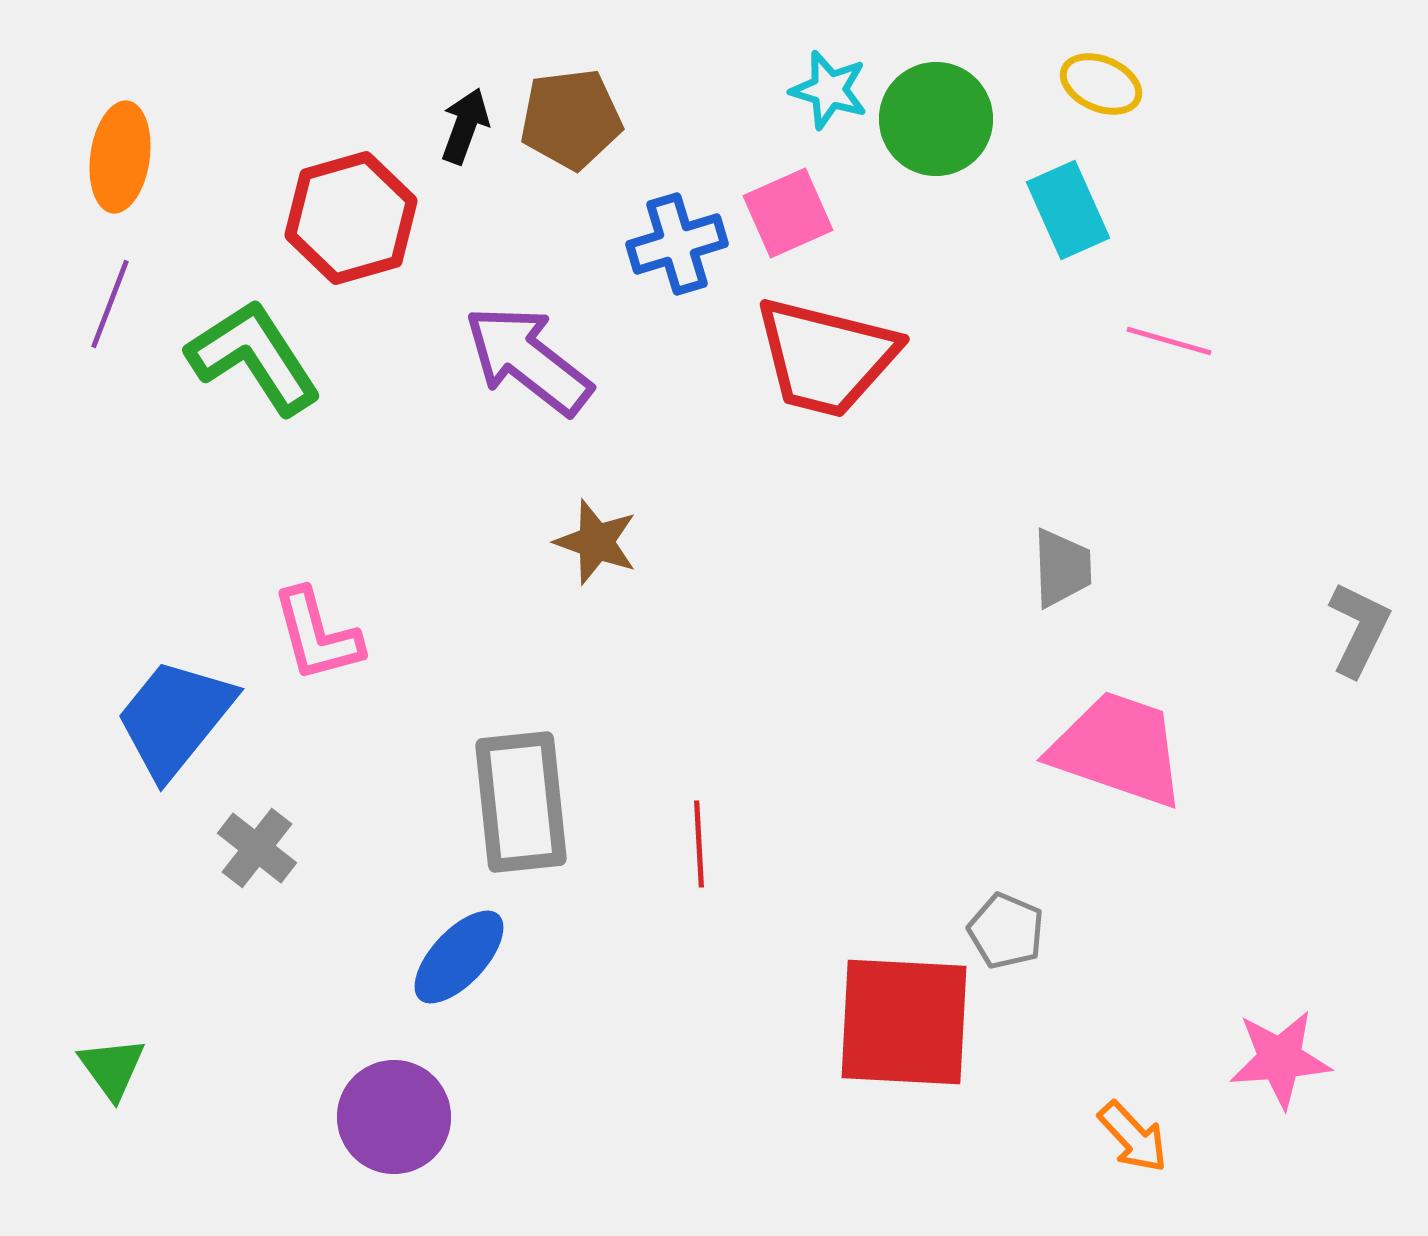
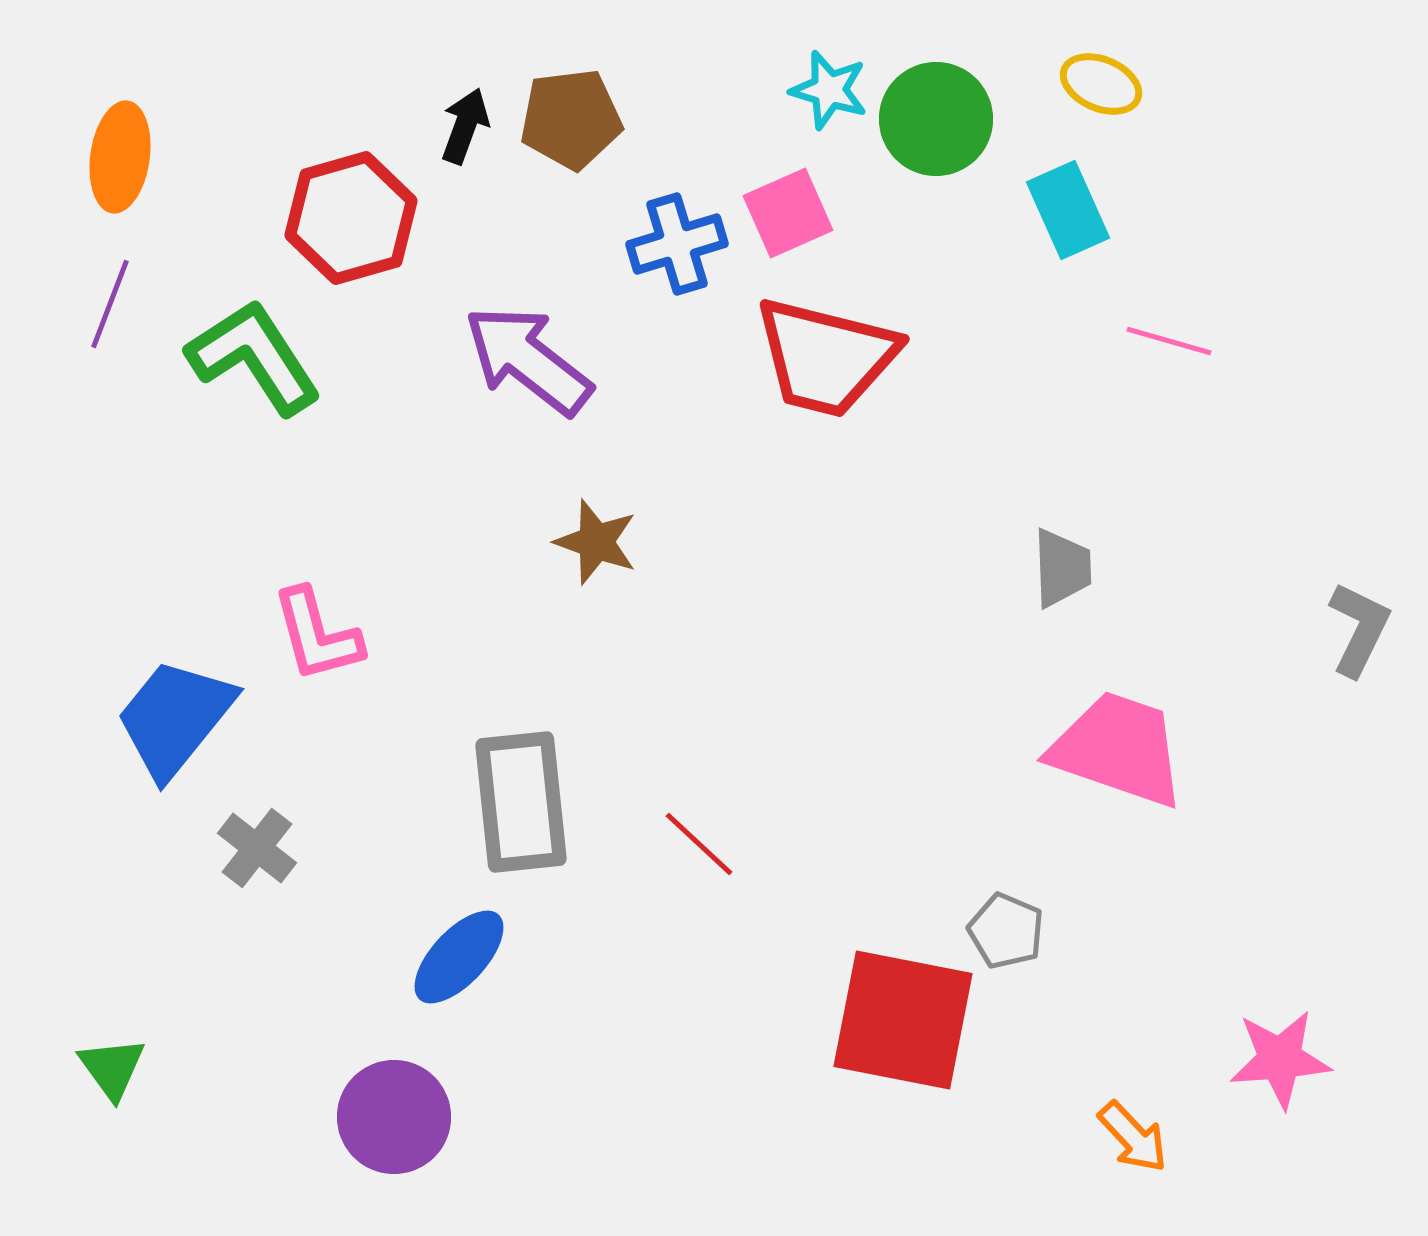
red line: rotated 44 degrees counterclockwise
red square: moved 1 px left, 2 px up; rotated 8 degrees clockwise
